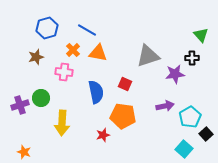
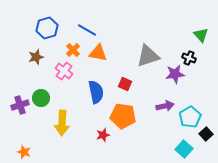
black cross: moved 3 px left; rotated 24 degrees clockwise
pink cross: moved 1 px up; rotated 30 degrees clockwise
